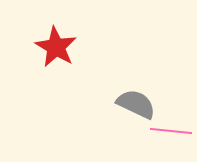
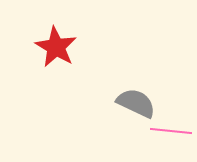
gray semicircle: moved 1 px up
